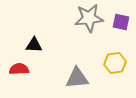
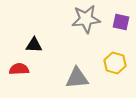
gray star: moved 3 px left, 1 px down
yellow hexagon: rotated 25 degrees clockwise
